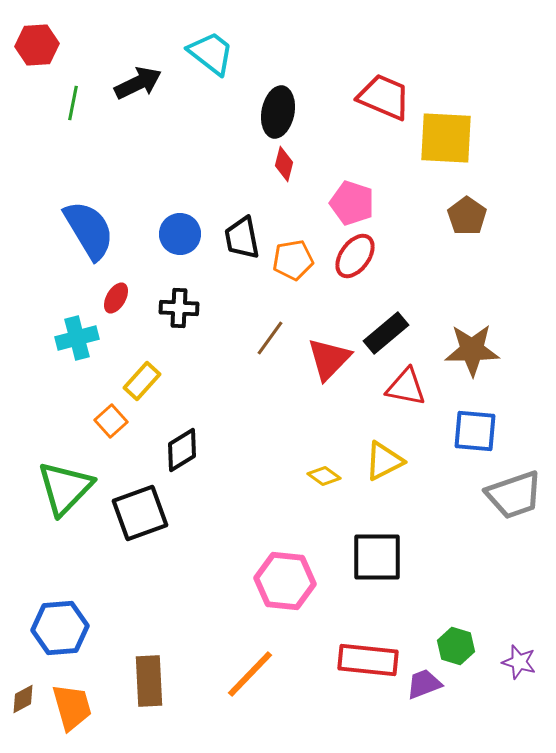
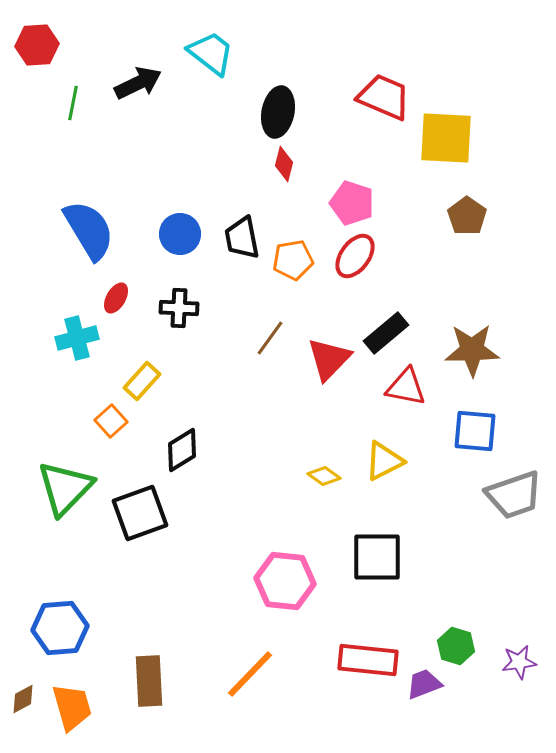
purple star at (519, 662): rotated 24 degrees counterclockwise
